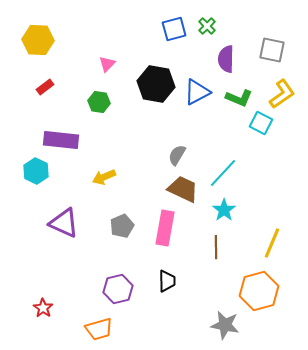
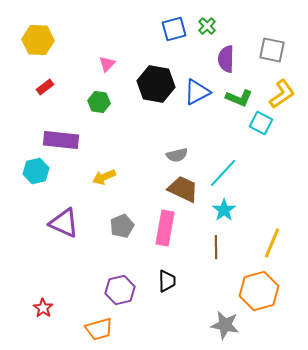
gray semicircle: rotated 135 degrees counterclockwise
cyan hexagon: rotated 20 degrees clockwise
purple hexagon: moved 2 px right, 1 px down
